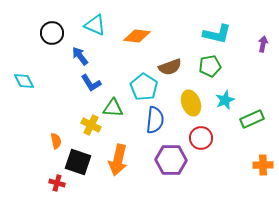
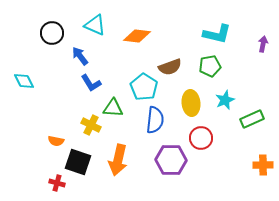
yellow ellipse: rotated 15 degrees clockwise
orange semicircle: rotated 112 degrees clockwise
